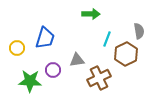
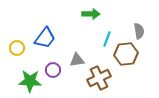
blue trapezoid: rotated 20 degrees clockwise
brown hexagon: rotated 20 degrees clockwise
